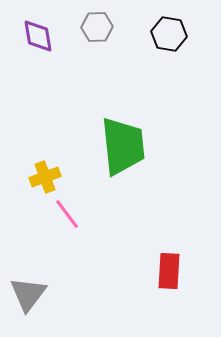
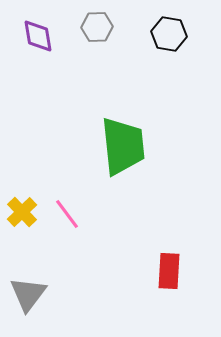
yellow cross: moved 23 px left, 35 px down; rotated 24 degrees counterclockwise
